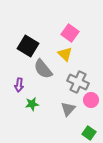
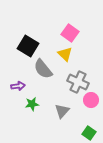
purple arrow: moved 1 px left, 1 px down; rotated 104 degrees counterclockwise
gray triangle: moved 6 px left, 2 px down
